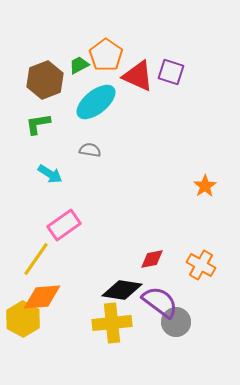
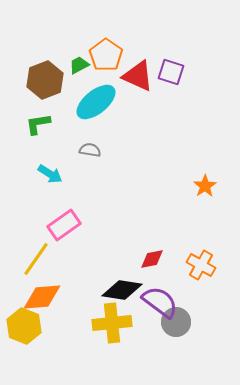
yellow hexagon: moved 1 px right, 7 px down; rotated 8 degrees counterclockwise
